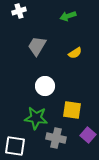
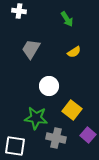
white cross: rotated 24 degrees clockwise
green arrow: moved 1 px left, 3 px down; rotated 105 degrees counterclockwise
gray trapezoid: moved 6 px left, 3 px down
yellow semicircle: moved 1 px left, 1 px up
white circle: moved 4 px right
yellow square: rotated 30 degrees clockwise
